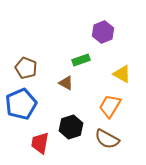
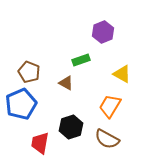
brown pentagon: moved 3 px right, 4 px down
